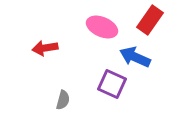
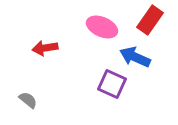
gray semicircle: moved 35 px left; rotated 66 degrees counterclockwise
